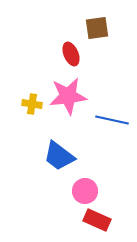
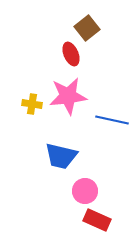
brown square: moved 10 px left; rotated 30 degrees counterclockwise
blue trapezoid: moved 2 px right; rotated 24 degrees counterclockwise
